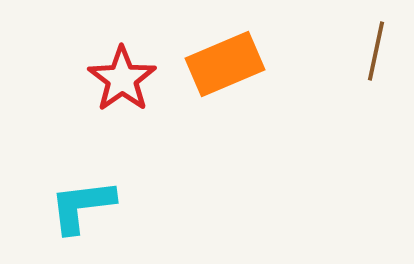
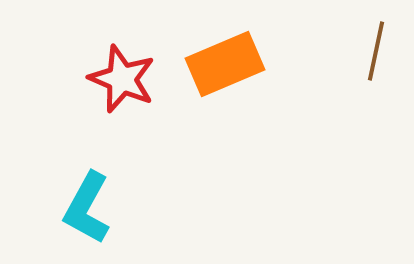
red star: rotated 14 degrees counterclockwise
cyan L-shape: moved 5 px right, 2 px down; rotated 54 degrees counterclockwise
